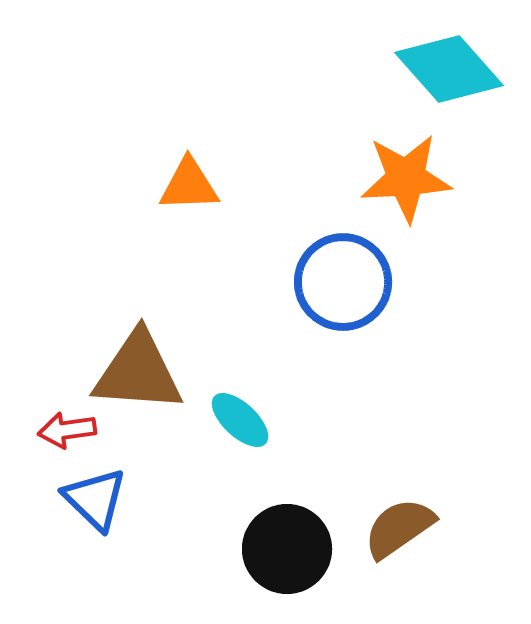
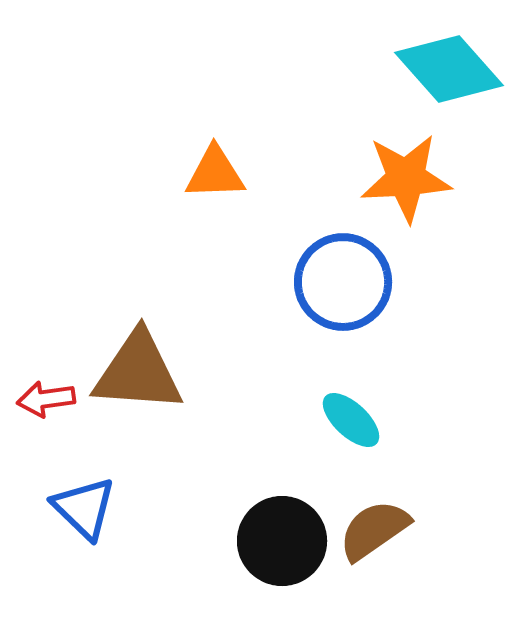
orange triangle: moved 26 px right, 12 px up
cyan ellipse: moved 111 px right
red arrow: moved 21 px left, 31 px up
blue triangle: moved 11 px left, 9 px down
brown semicircle: moved 25 px left, 2 px down
black circle: moved 5 px left, 8 px up
